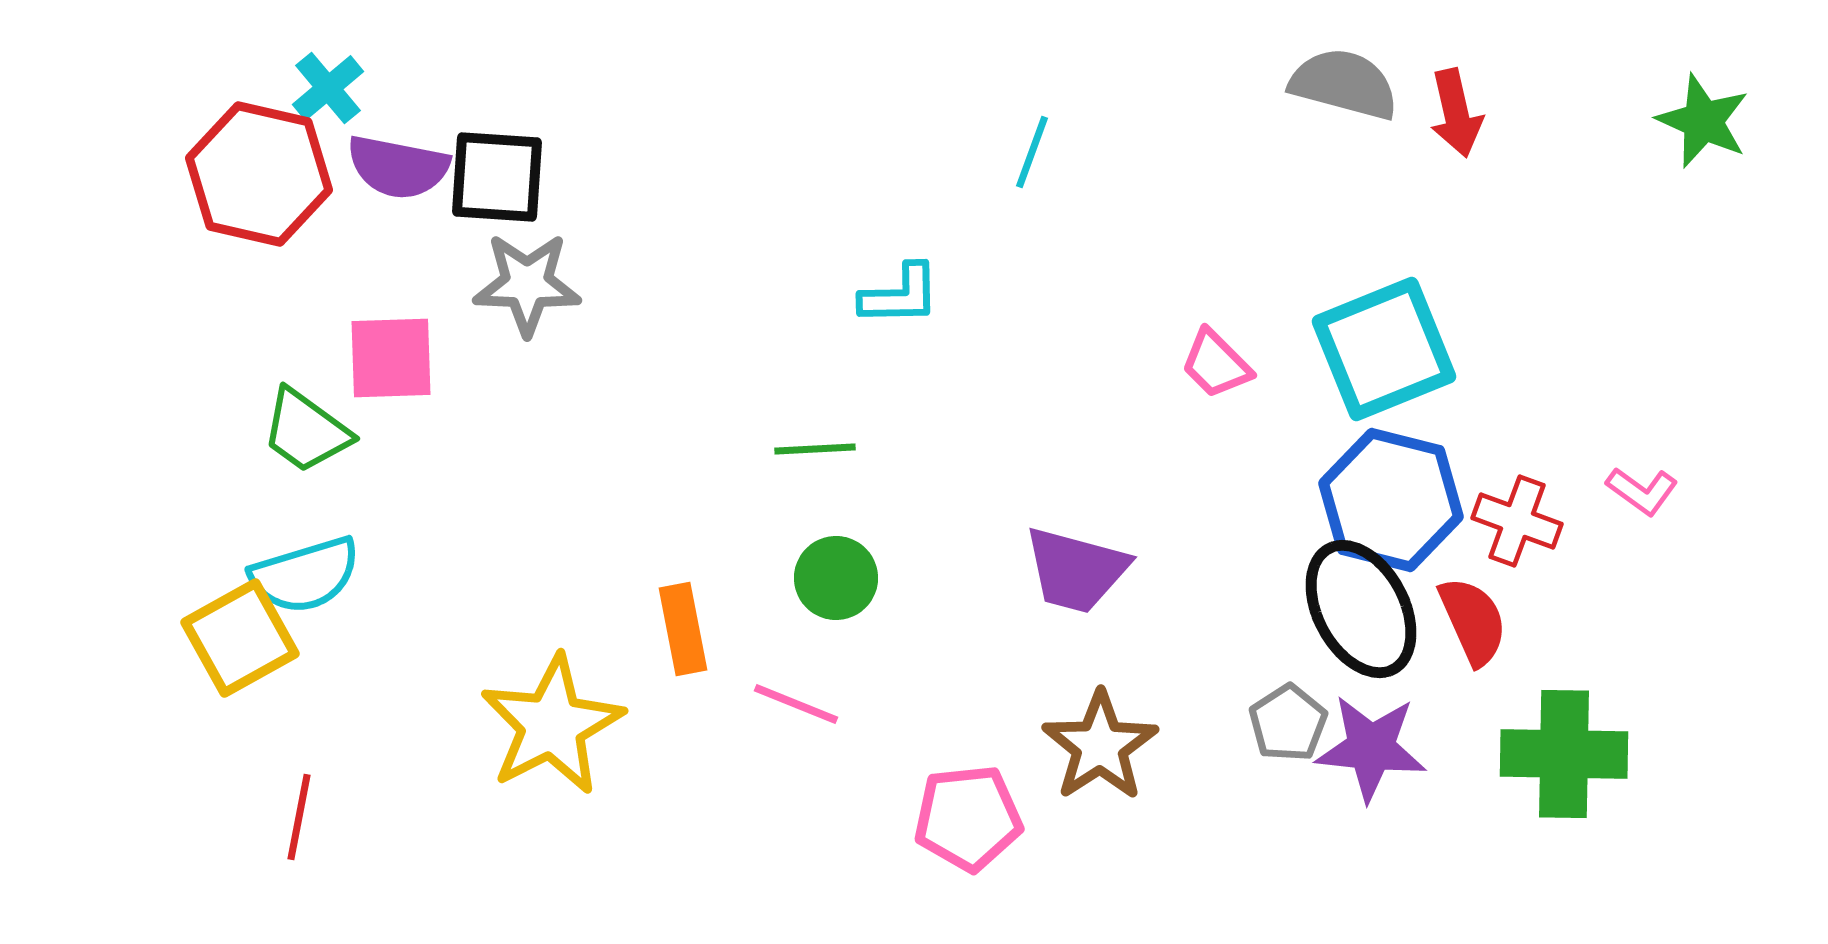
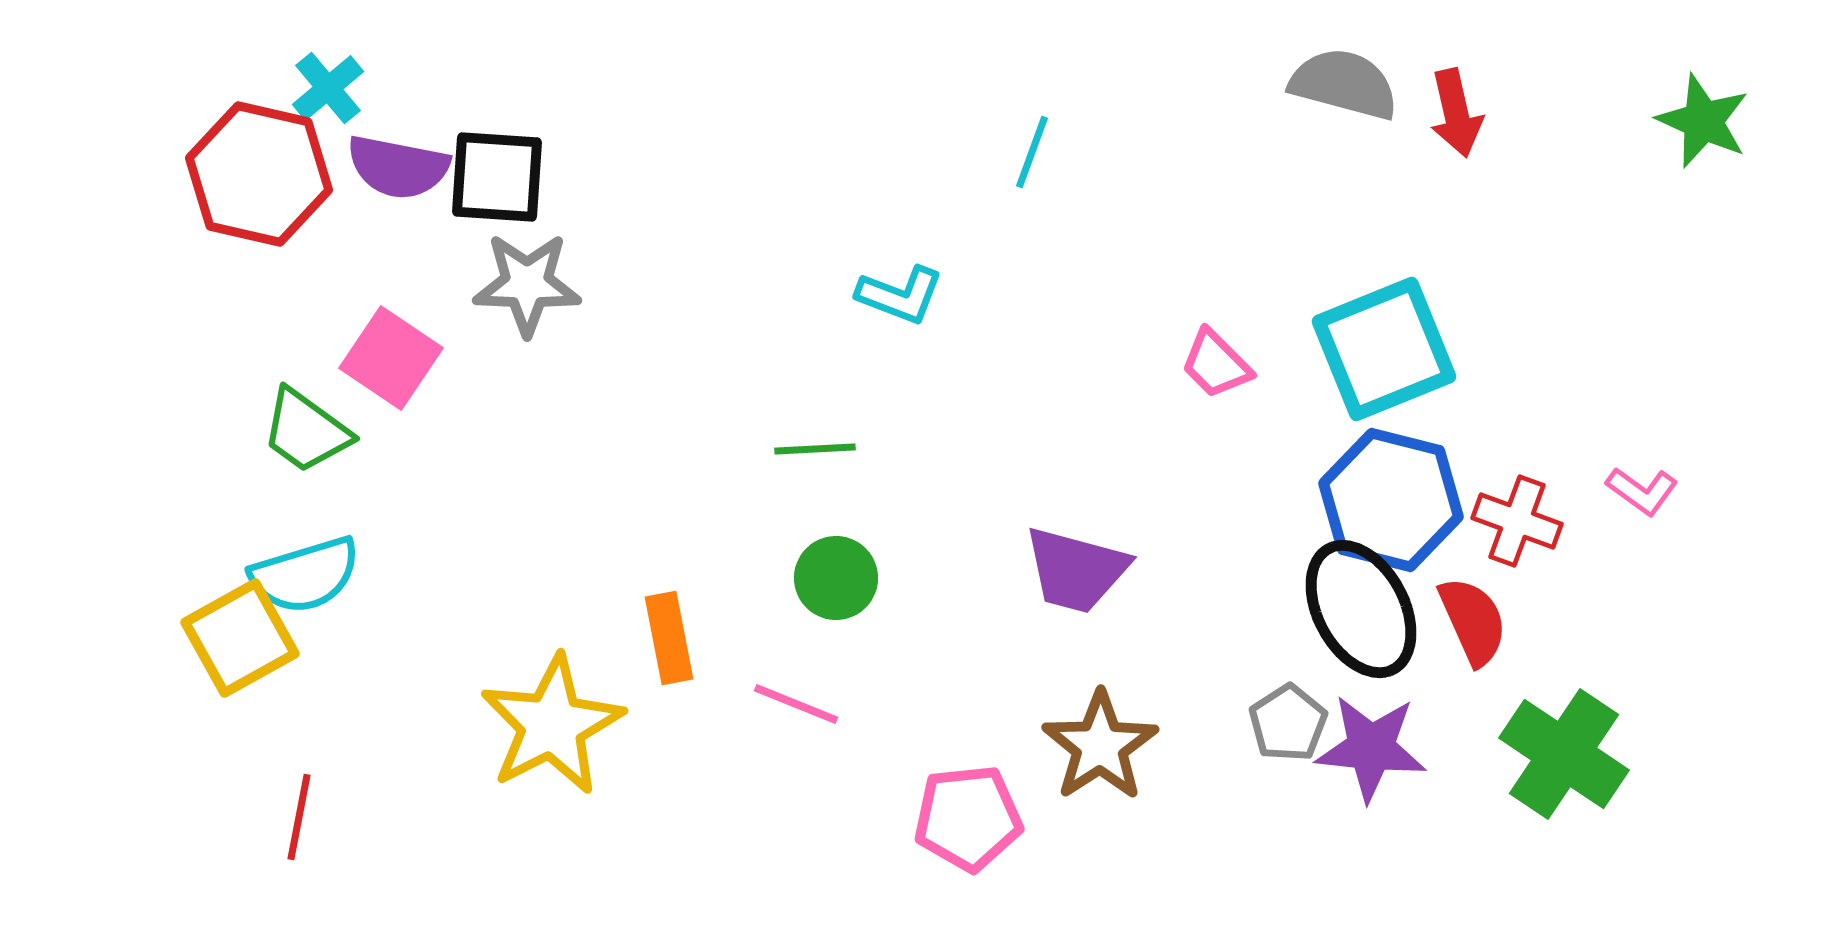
cyan L-shape: rotated 22 degrees clockwise
pink square: rotated 36 degrees clockwise
orange rectangle: moved 14 px left, 9 px down
green cross: rotated 33 degrees clockwise
